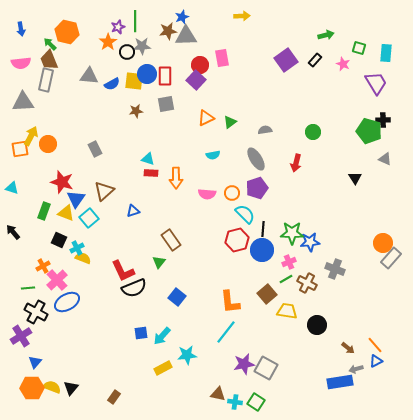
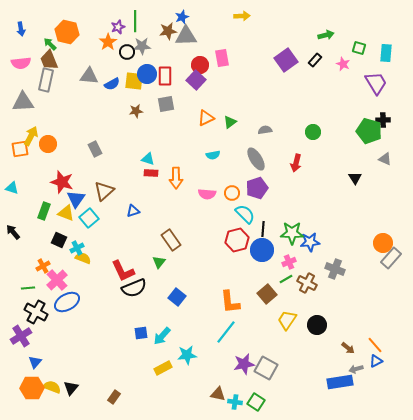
yellow trapezoid at (287, 311): moved 9 px down; rotated 65 degrees counterclockwise
